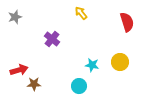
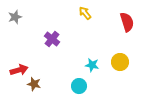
yellow arrow: moved 4 px right
brown star: rotated 16 degrees clockwise
